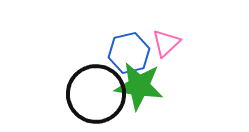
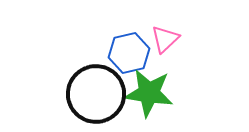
pink triangle: moved 1 px left, 4 px up
green star: moved 10 px right, 7 px down
